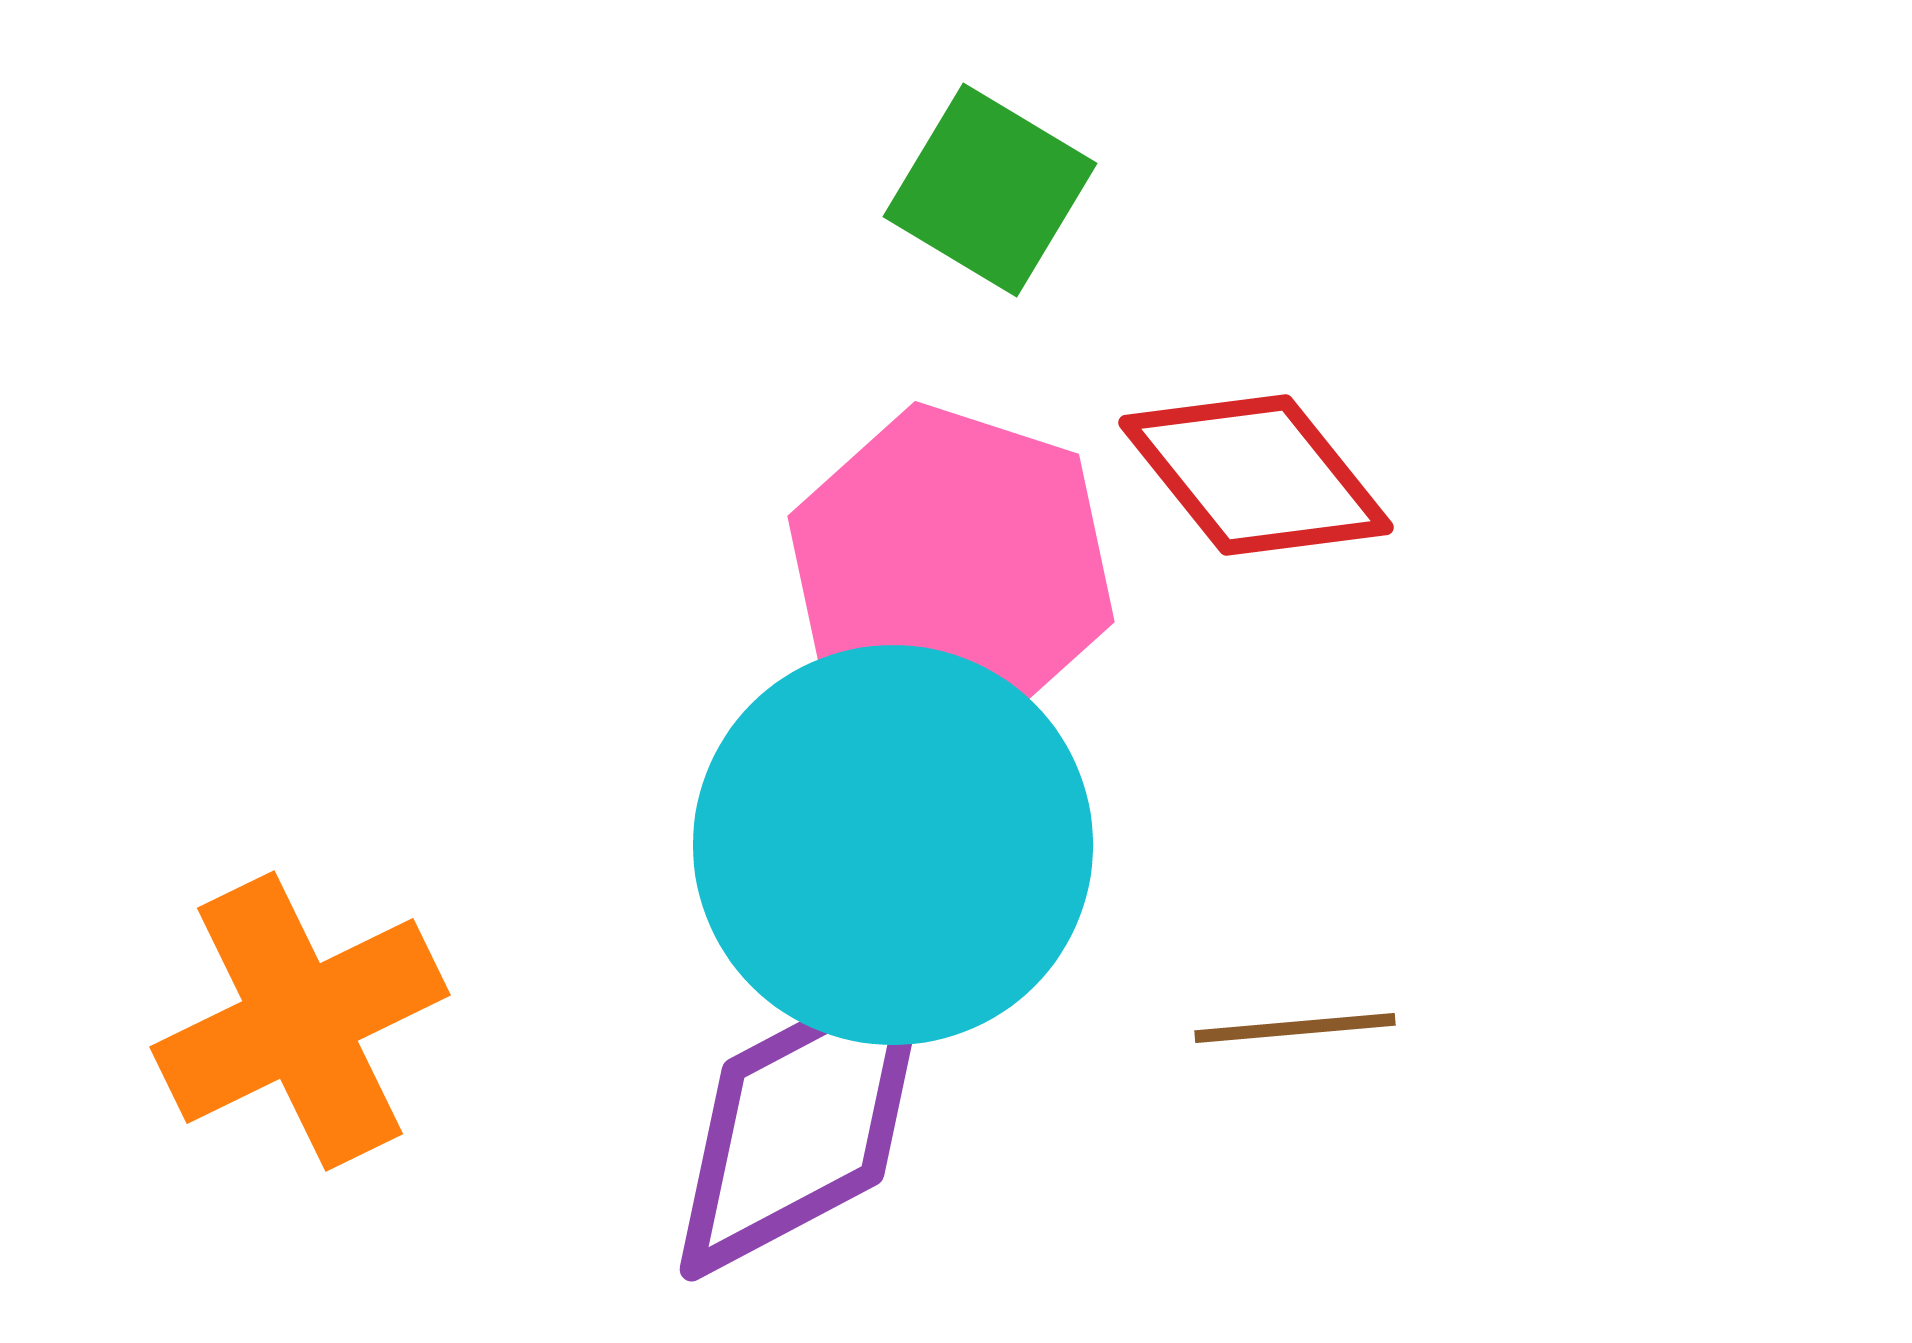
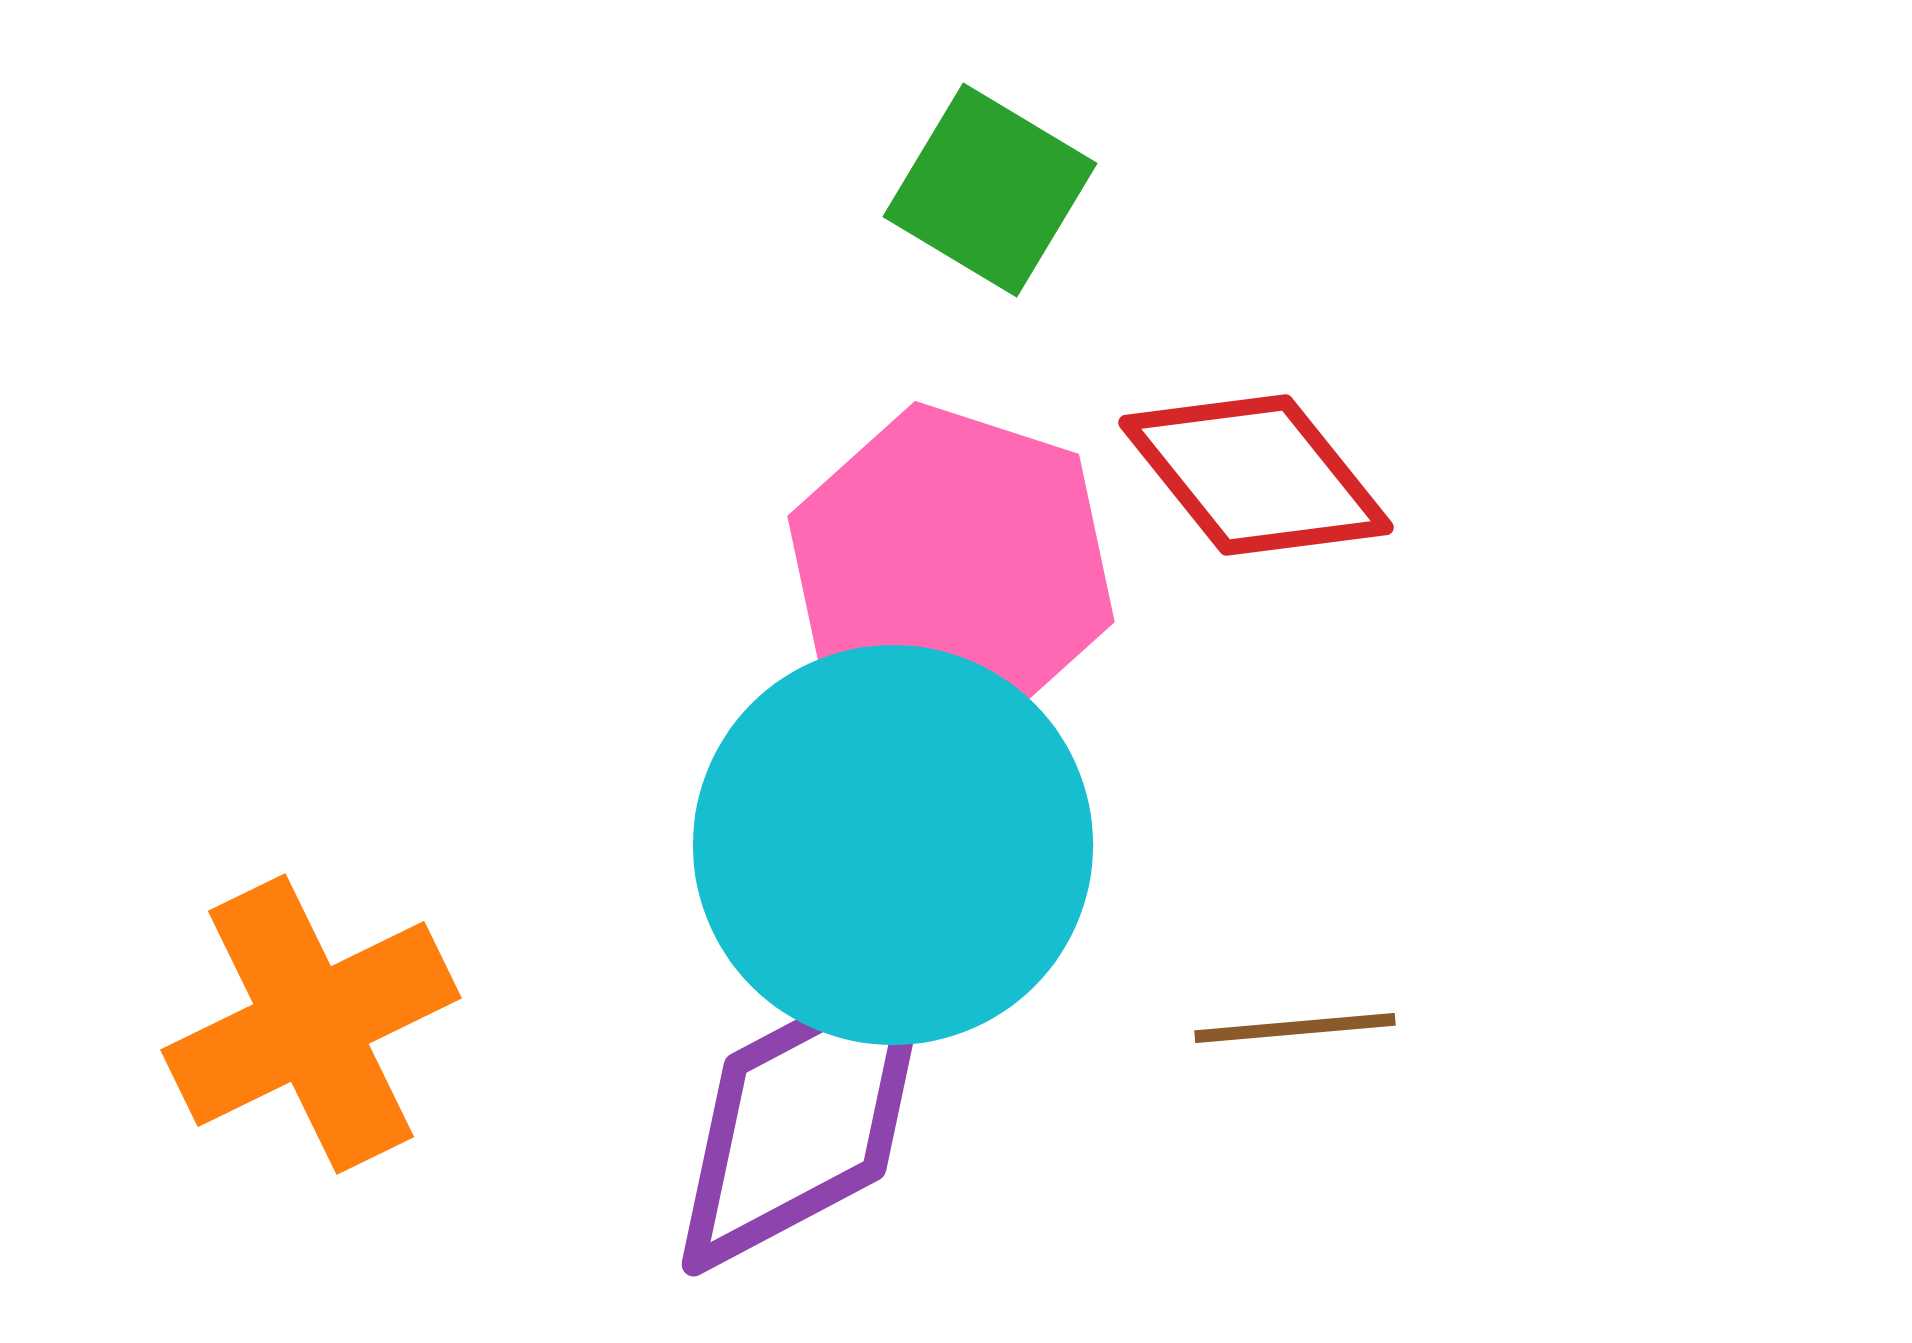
orange cross: moved 11 px right, 3 px down
purple diamond: moved 2 px right, 5 px up
